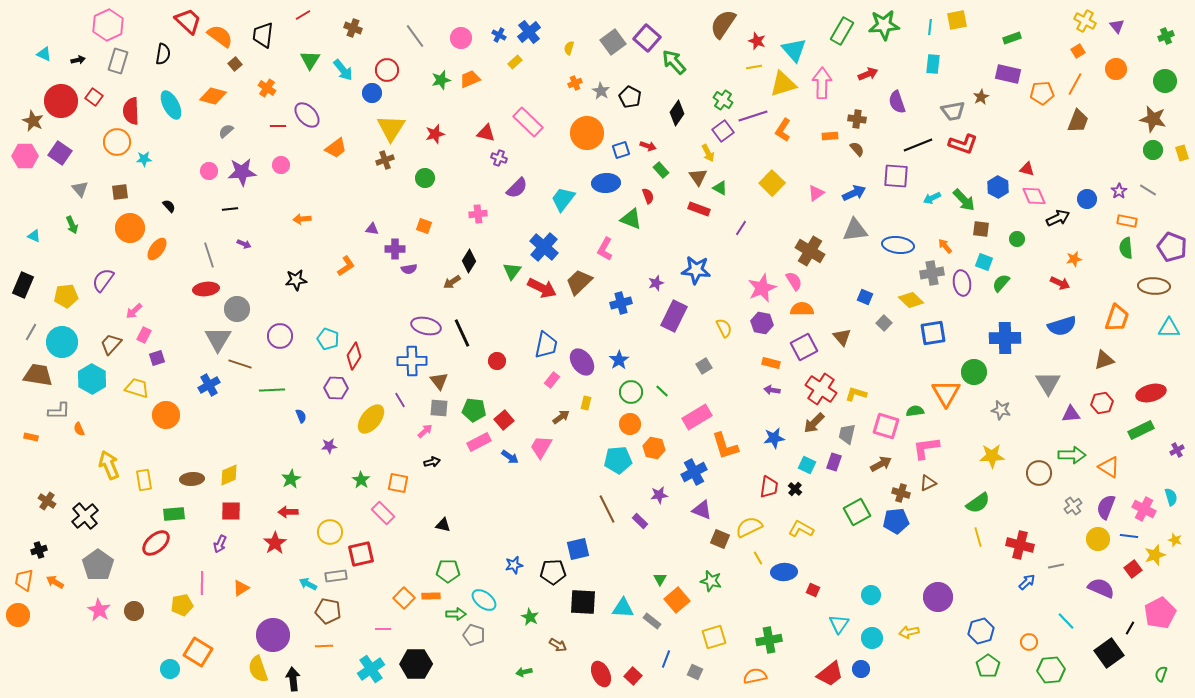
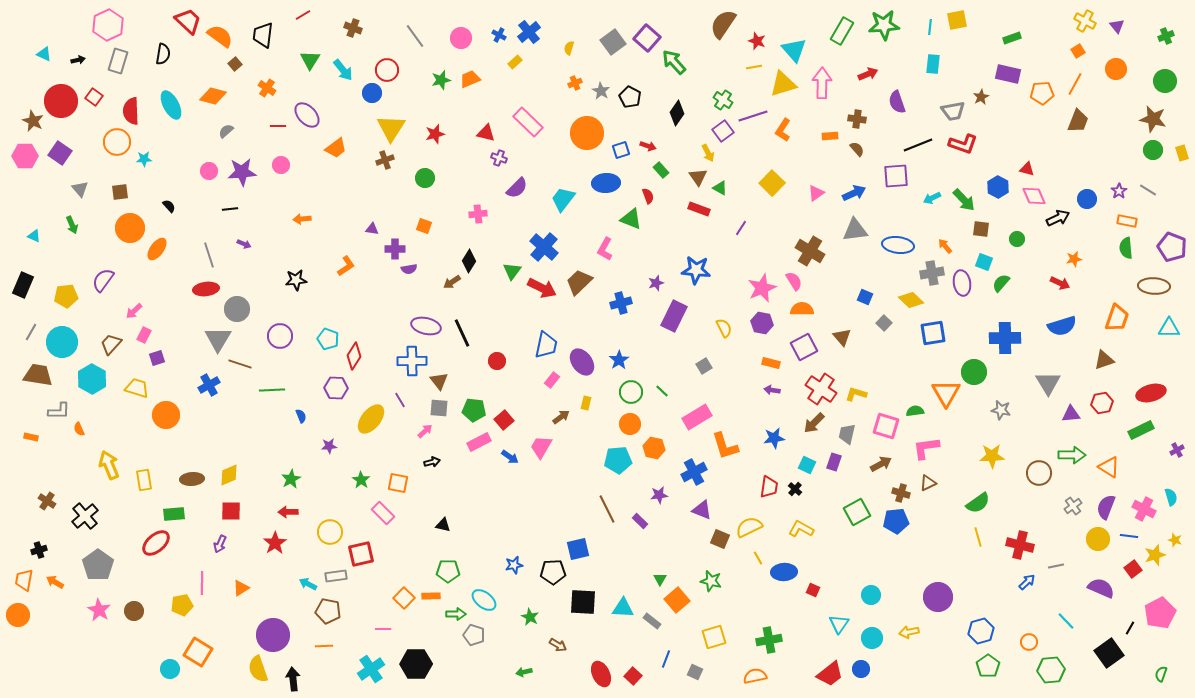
purple square at (896, 176): rotated 8 degrees counterclockwise
